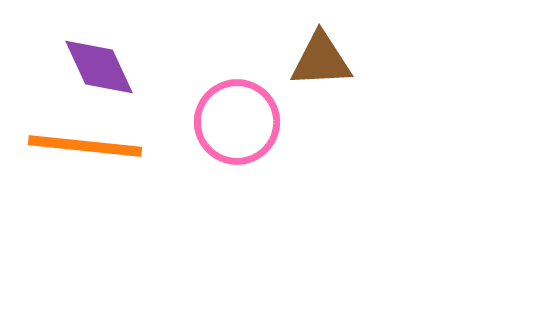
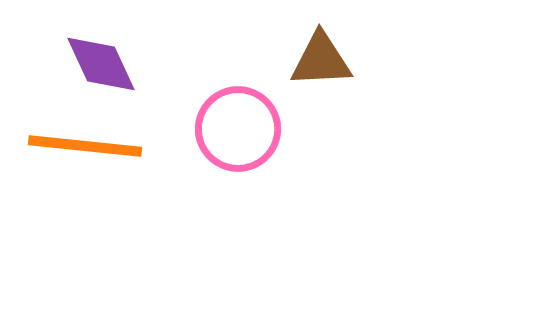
purple diamond: moved 2 px right, 3 px up
pink circle: moved 1 px right, 7 px down
